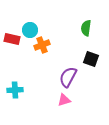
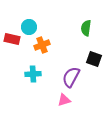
cyan circle: moved 1 px left, 3 px up
black square: moved 3 px right
purple semicircle: moved 3 px right
cyan cross: moved 18 px right, 16 px up
